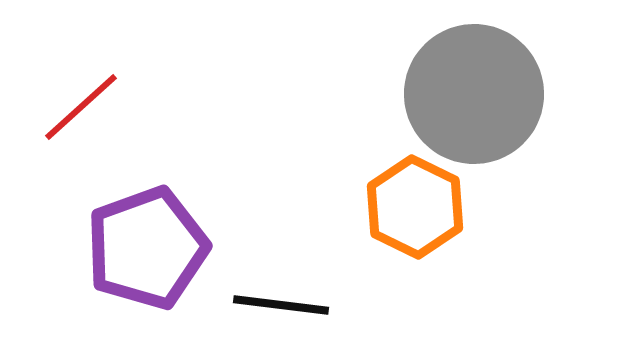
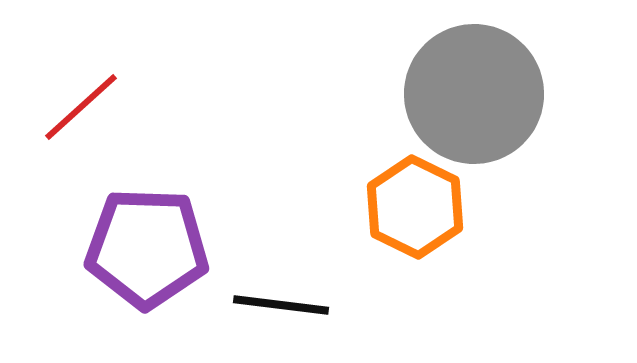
purple pentagon: rotated 22 degrees clockwise
